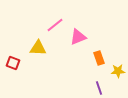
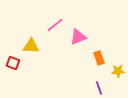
yellow triangle: moved 7 px left, 2 px up
